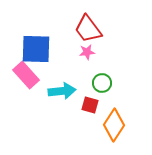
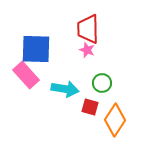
red trapezoid: rotated 36 degrees clockwise
pink star: moved 2 px up; rotated 28 degrees clockwise
cyan arrow: moved 3 px right, 2 px up; rotated 16 degrees clockwise
red square: moved 2 px down
orange diamond: moved 1 px right, 5 px up
